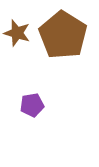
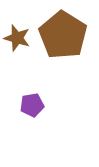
brown star: moved 5 px down
